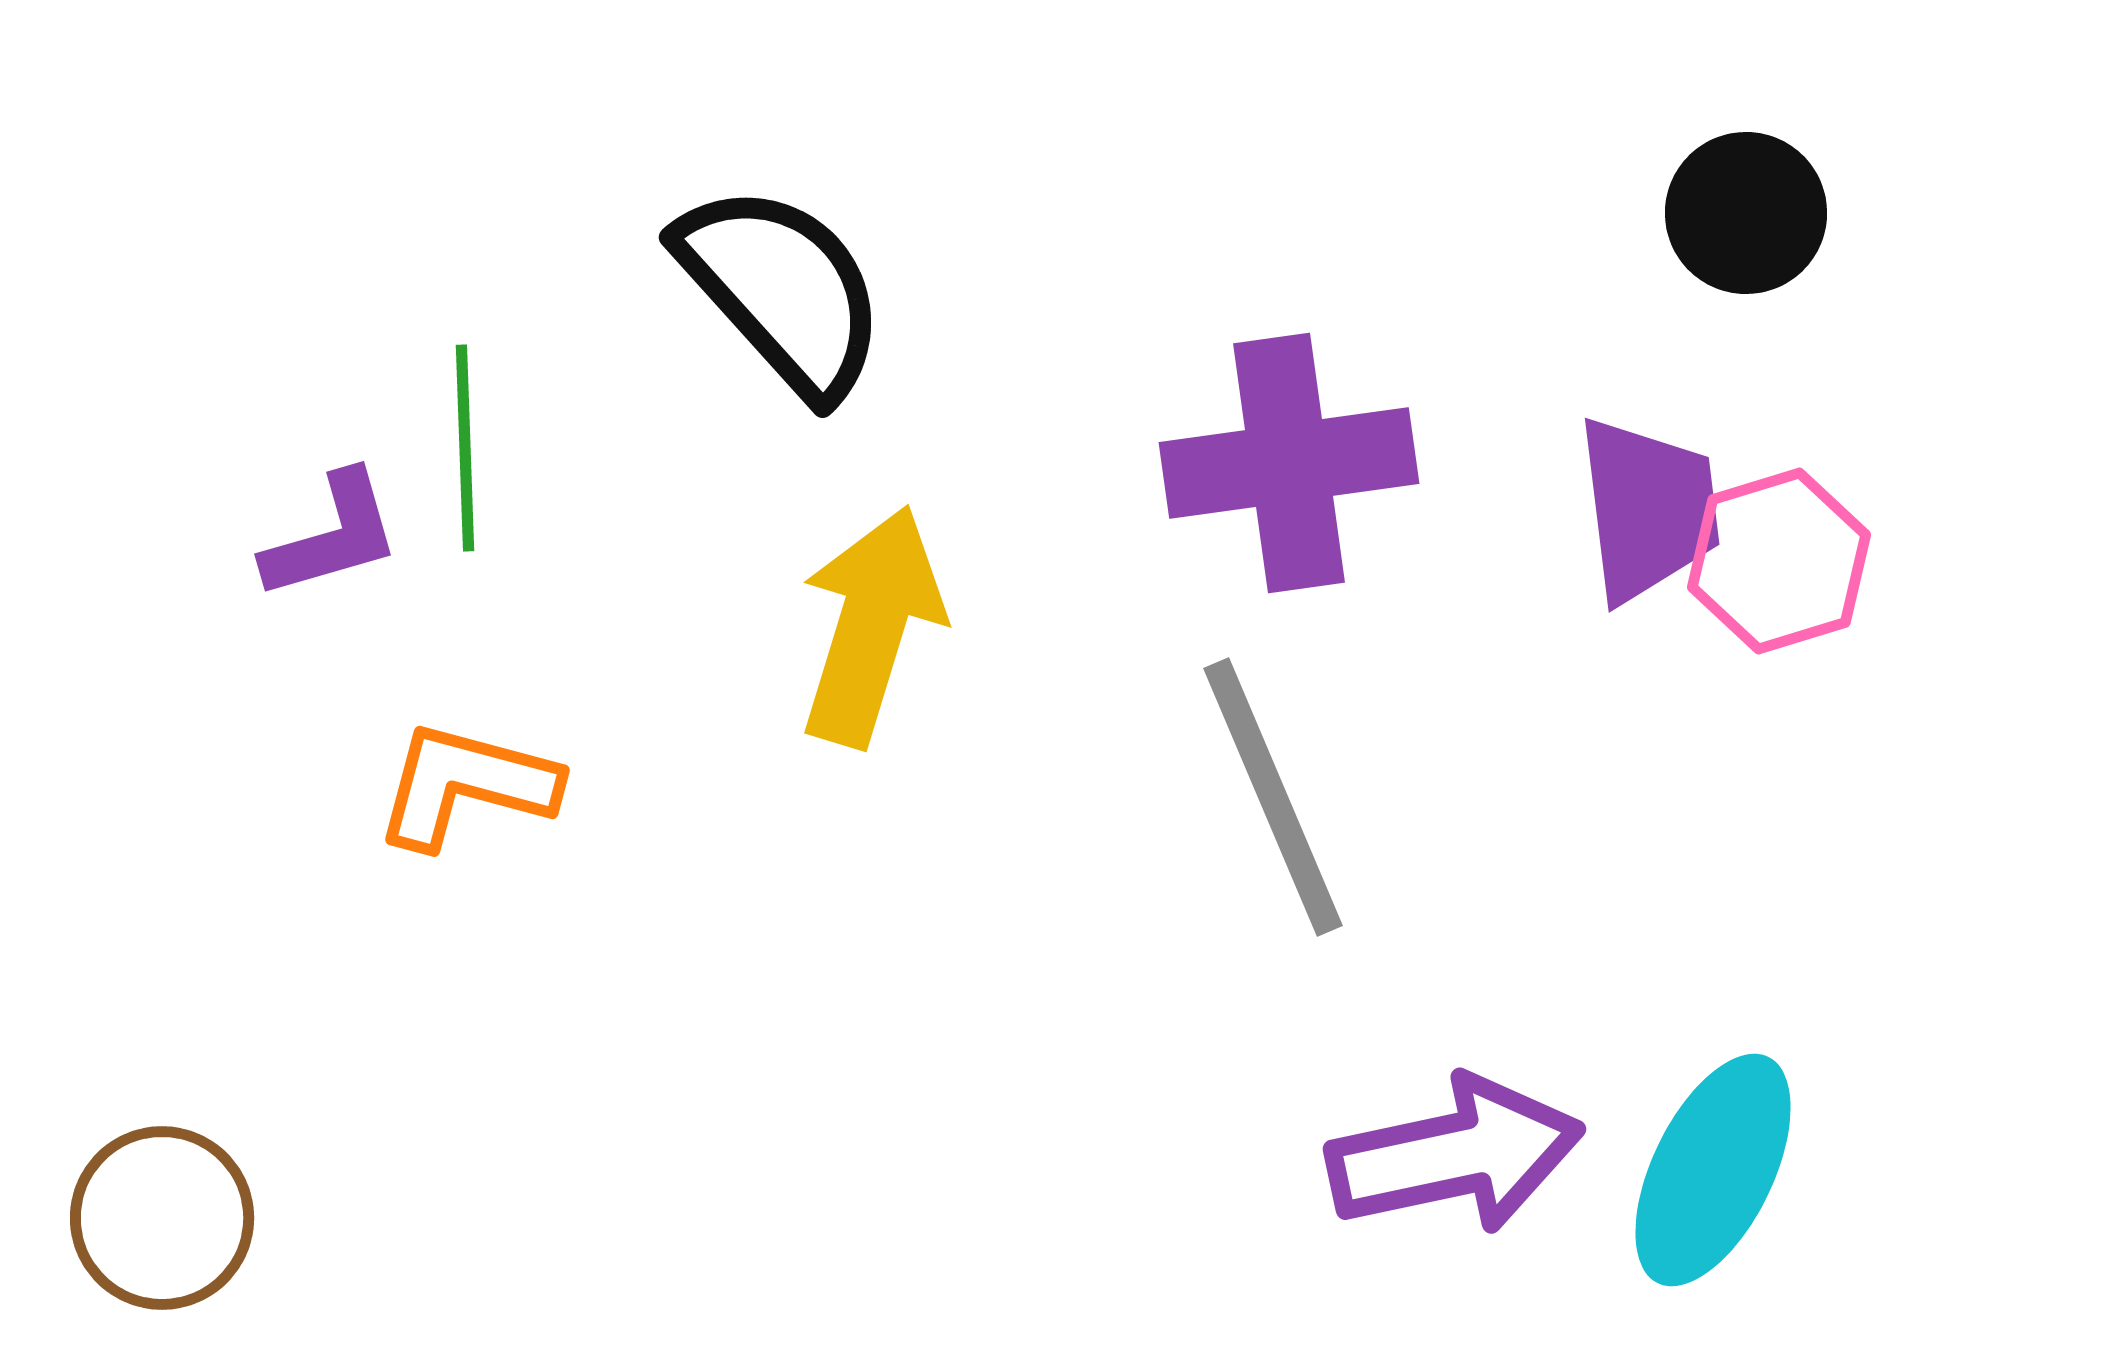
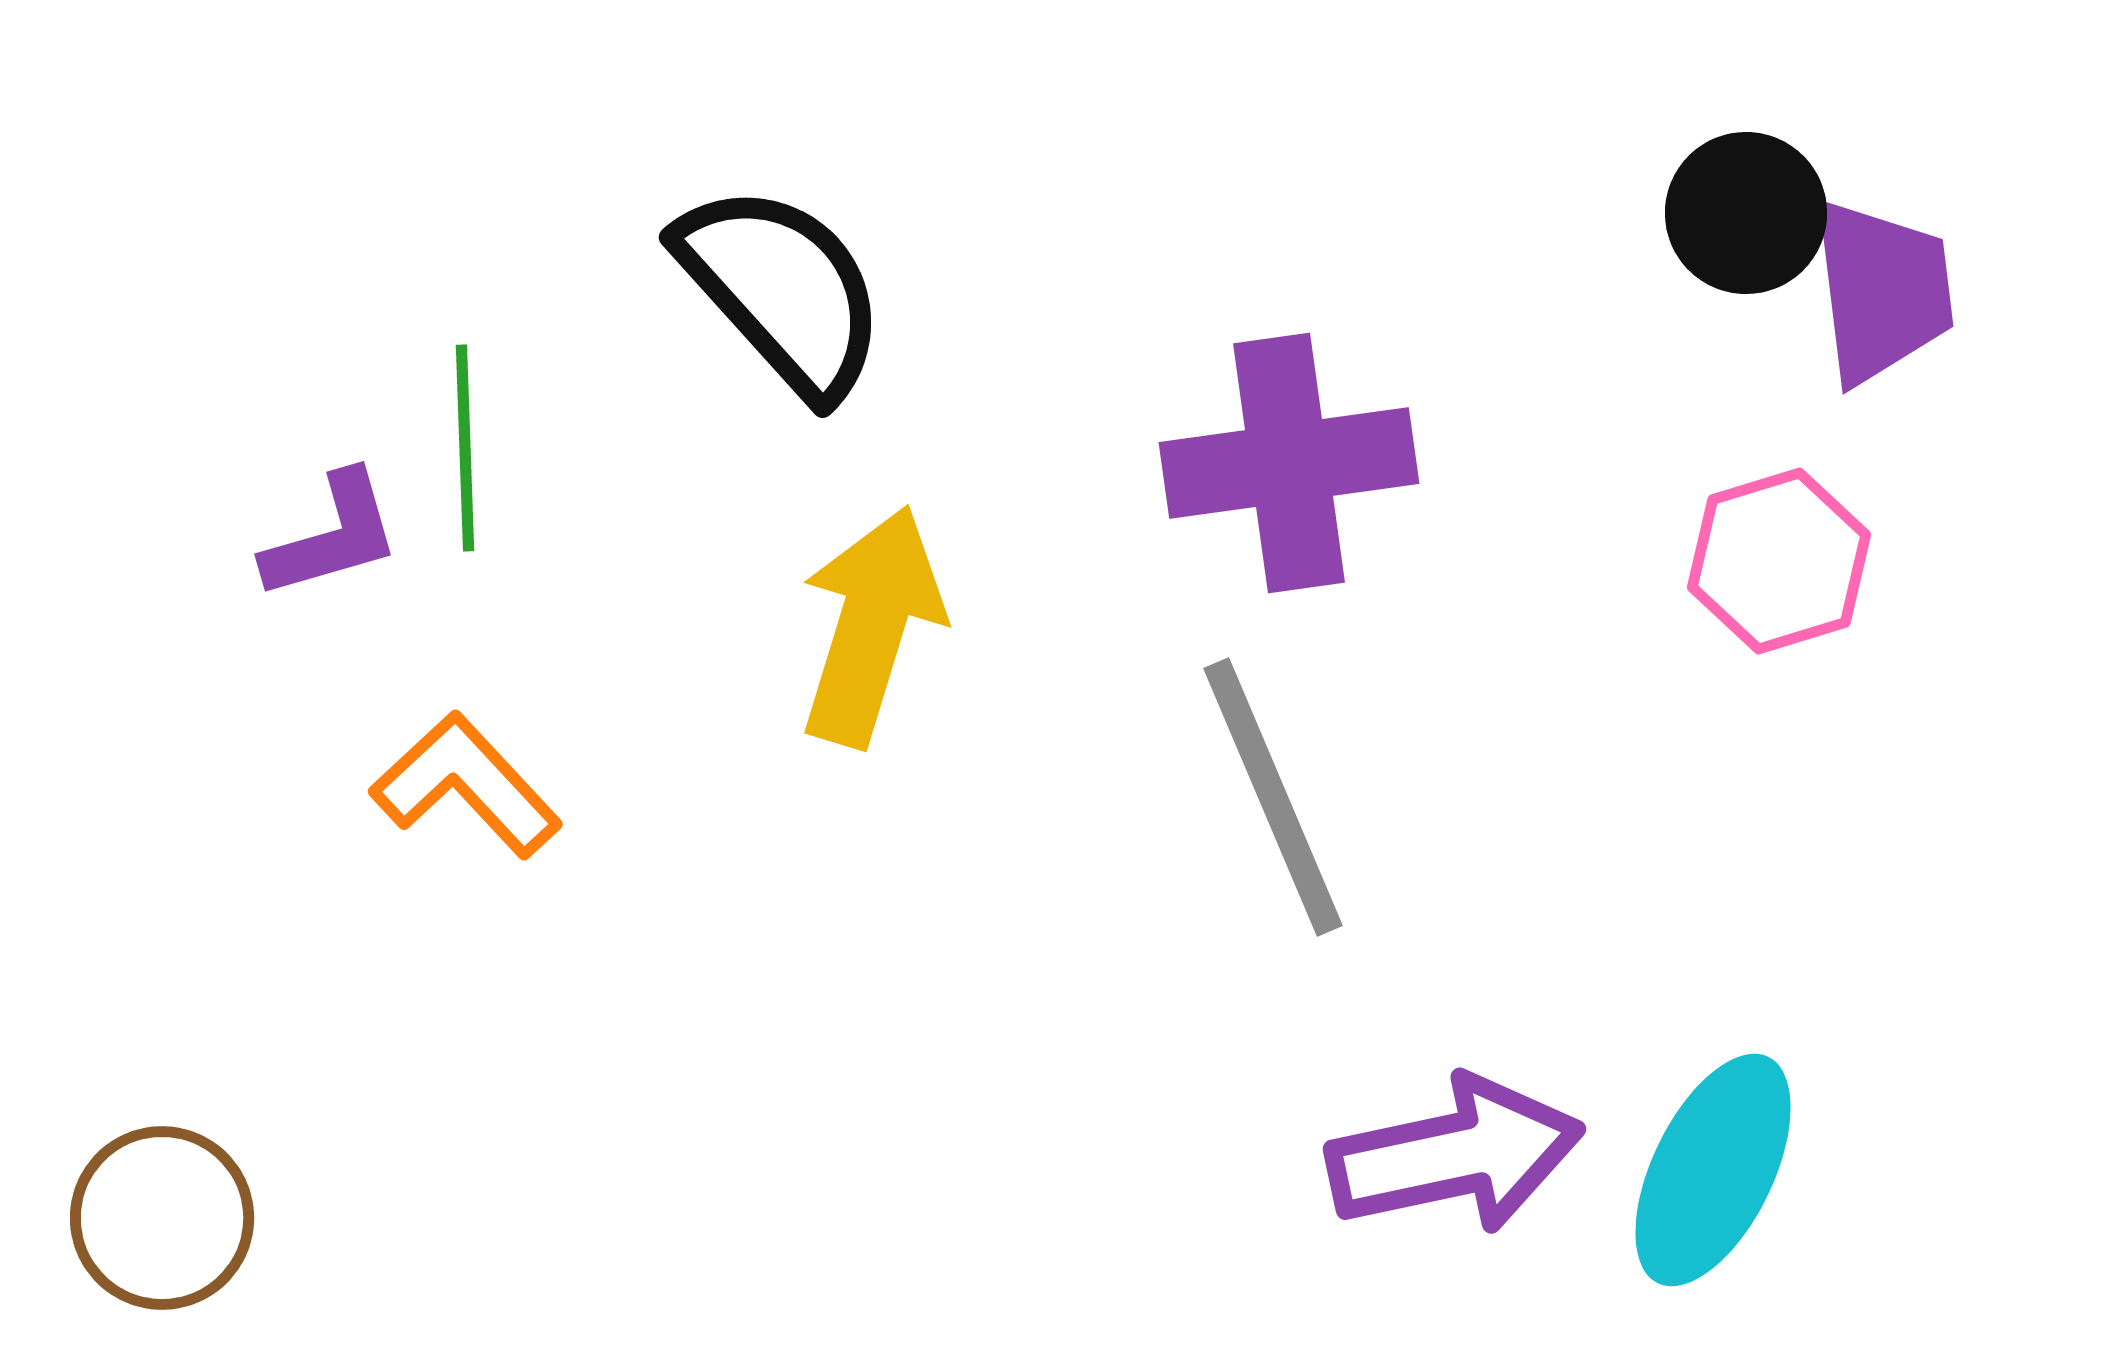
purple trapezoid: moved 234 px right, 218 px up
orange L-shape: rotated 32 degrees clockwise
